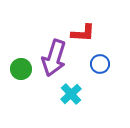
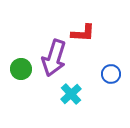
blue circle: moved 11 px right, 10 px down
